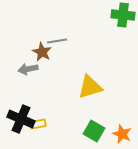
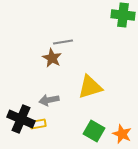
gray line: moved 6 px right, 1 px down
brown star: moved 10 px right, 6 px down
gray arrow: moved 21 px right, 31 px down
